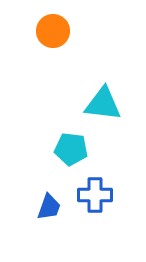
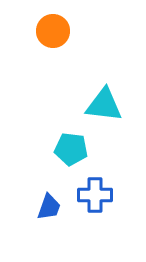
cyan triangle: moved 1 px right, 1 px down
